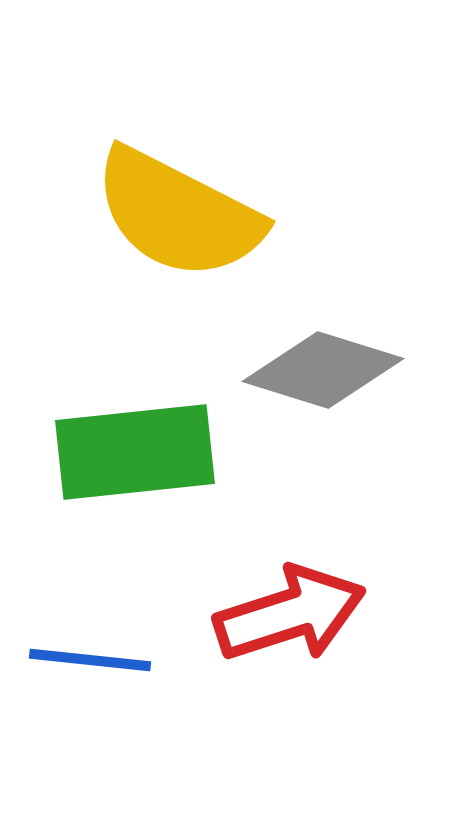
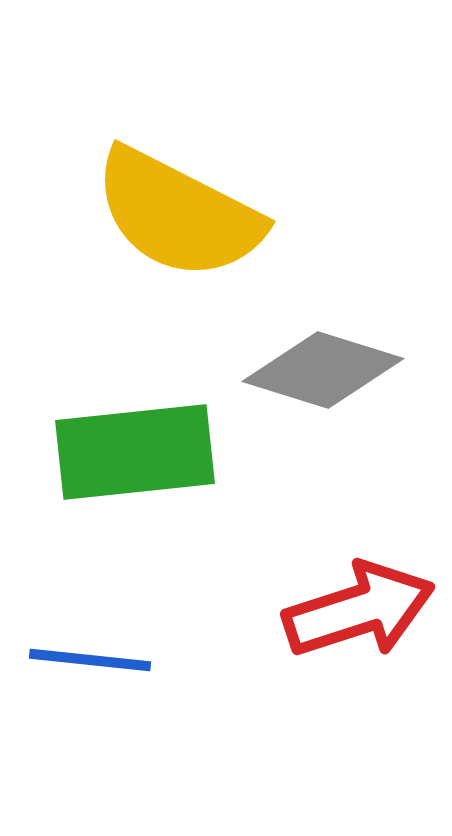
red arrow: moved 69 px right, 4 px up
